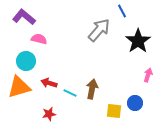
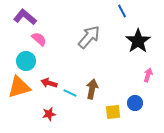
purple L-shape: moved 1 px right
gray arrow: moved 10 px left, 7 px down
pink semicircle: rotated 28 degrees clockwise
yellow square: moved 1 px left, 1 px down; rotated 14 degrees counterclockwise
